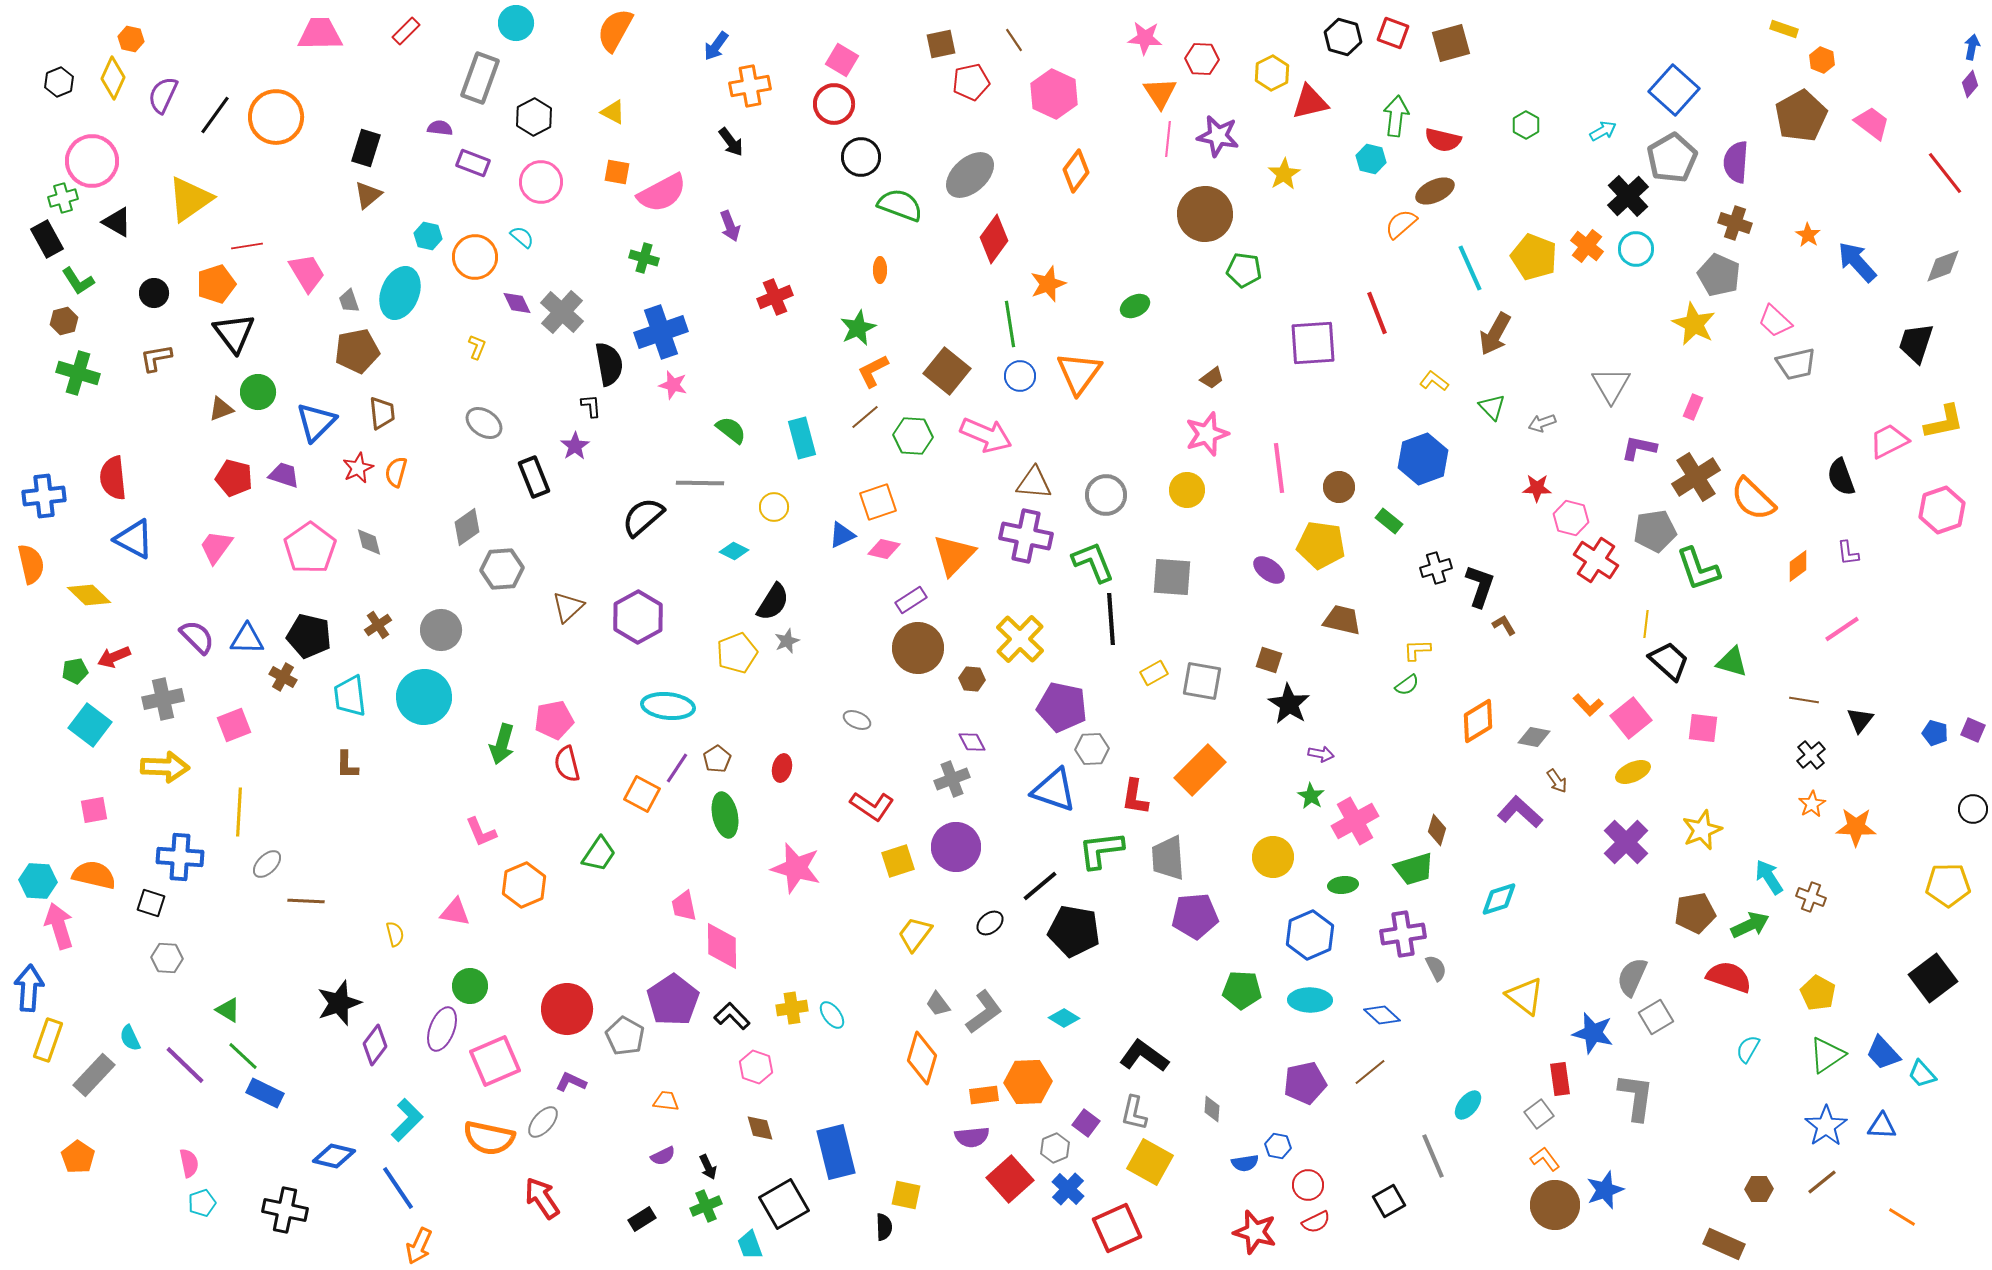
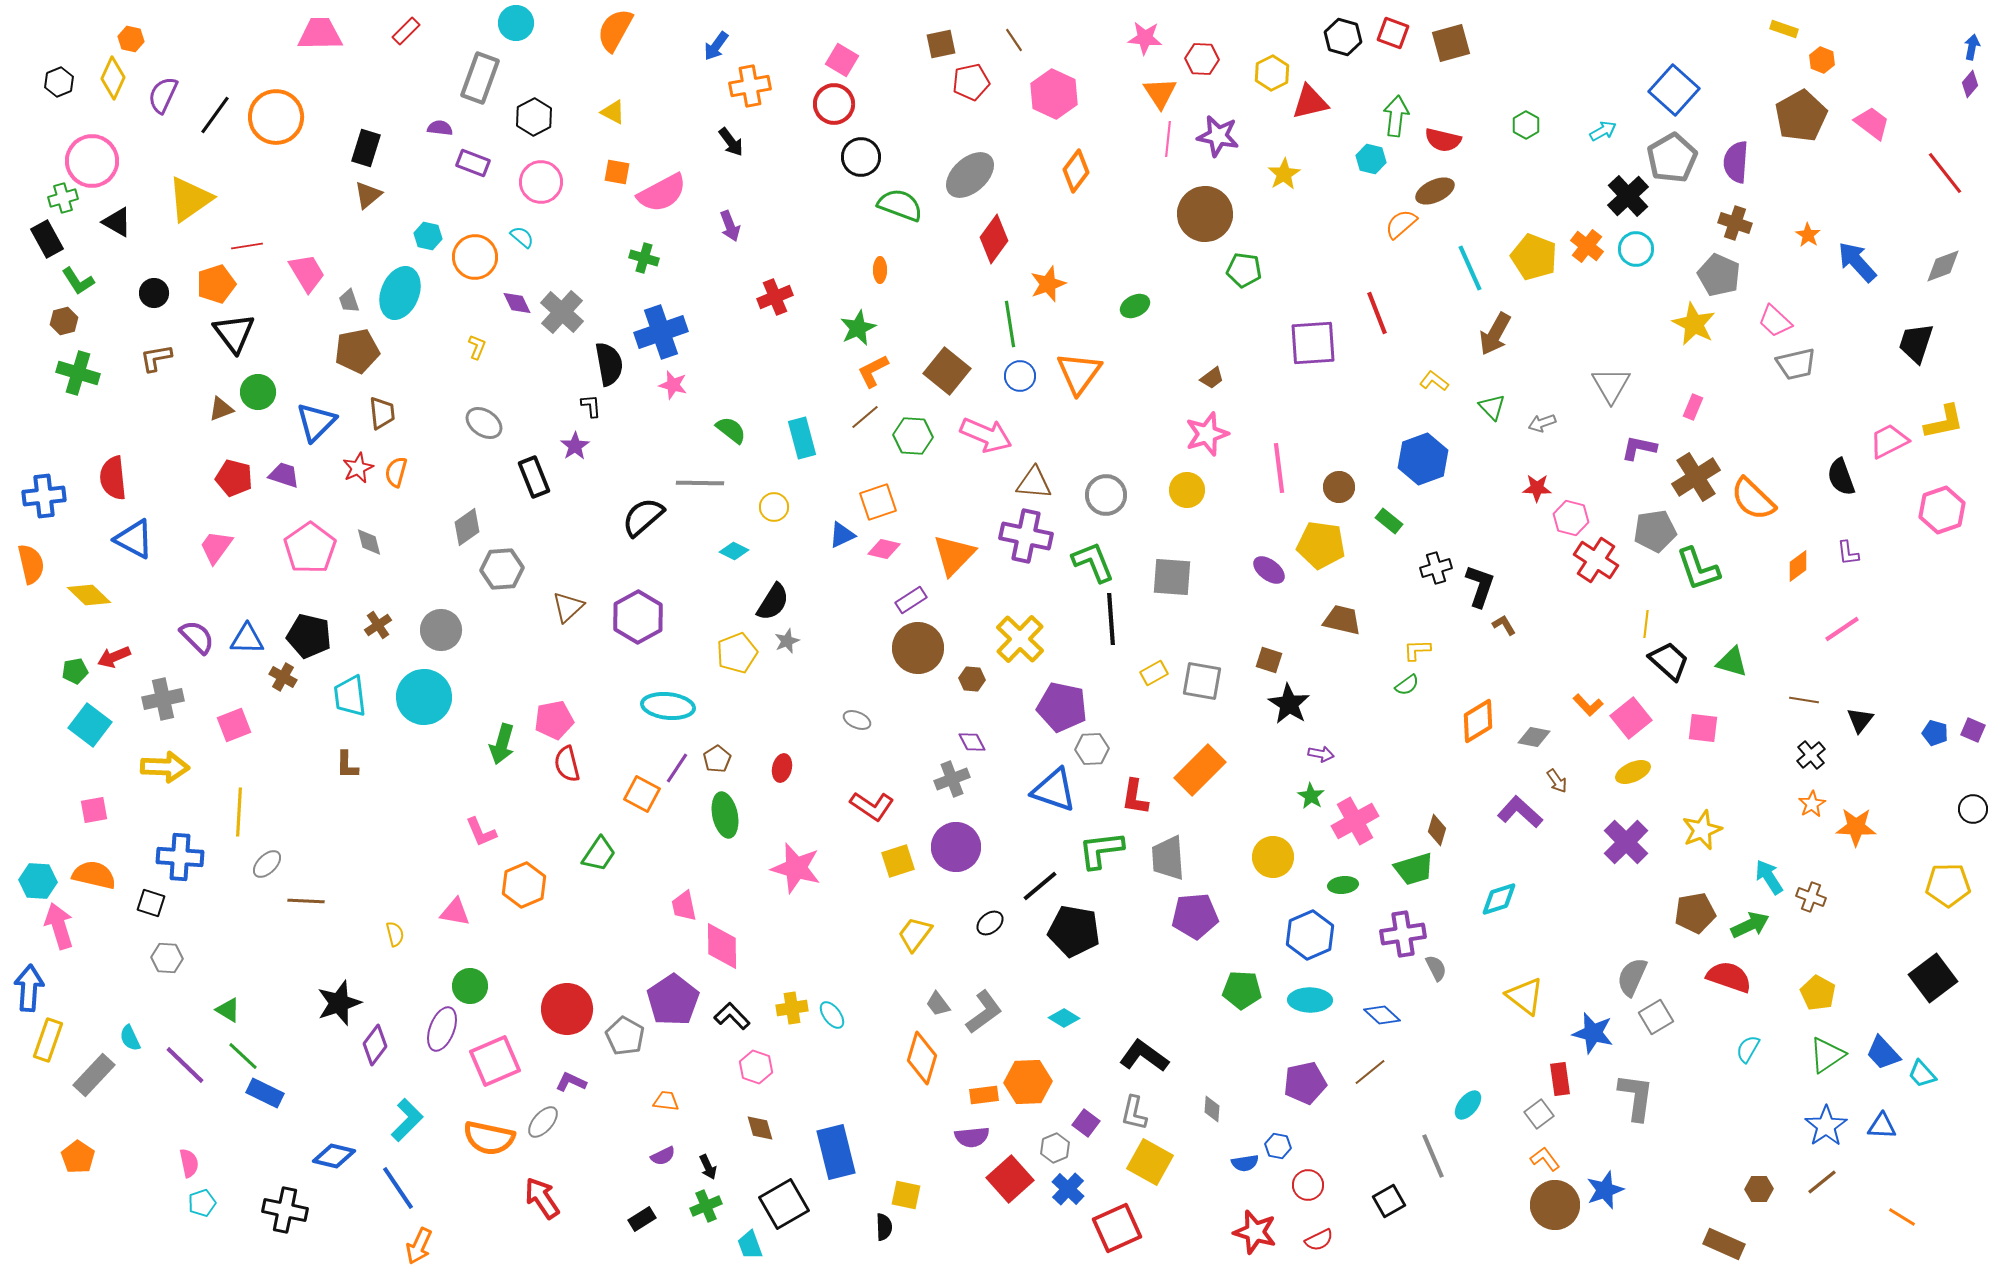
red semicircle at (1316, 1222): moved 3 px right, 18 px down
